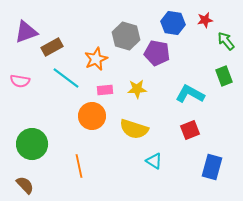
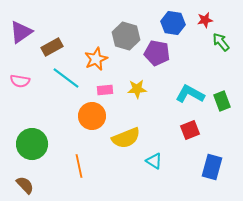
purple triangle: moved 5 px left; rotated 15 degrees counterclockwise
green arrow: moved 5 px left, 1 px down
green rectangle: moved 2 px left, 25 px down
yellow semicircle: moved 8 px left, 9 px down; rotated 40 degrees counterclockwise
